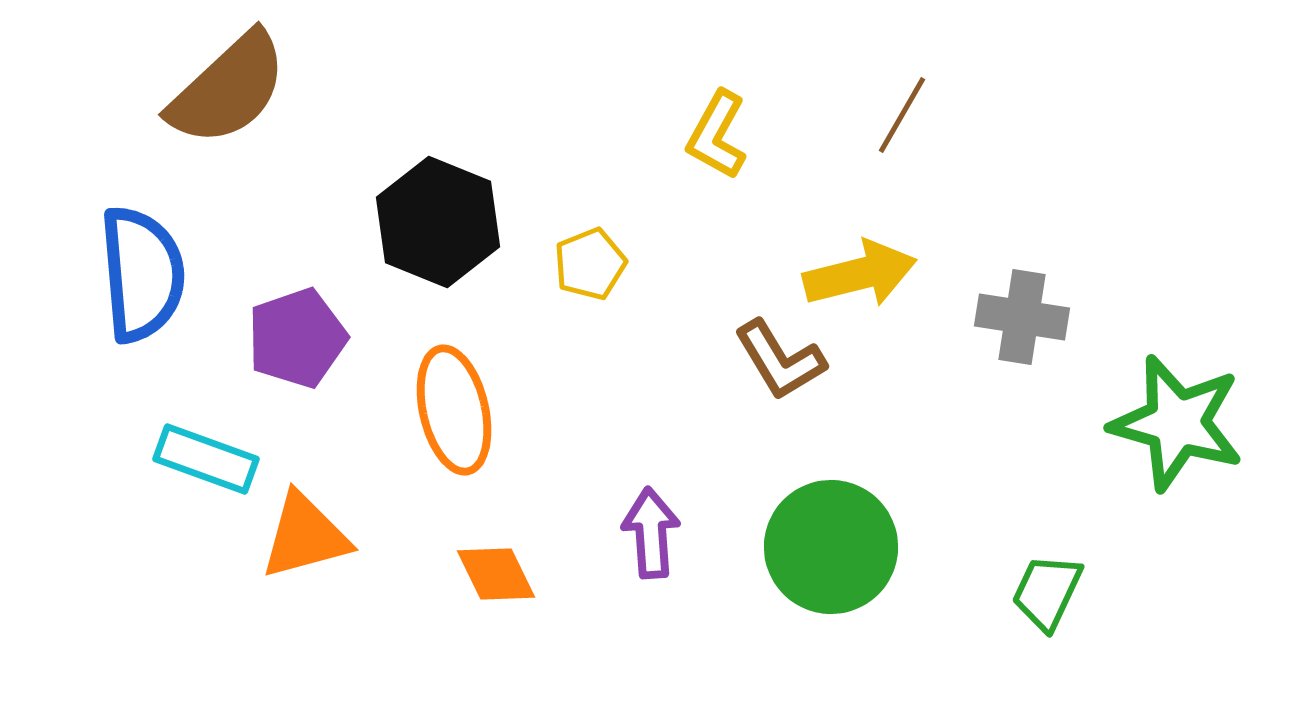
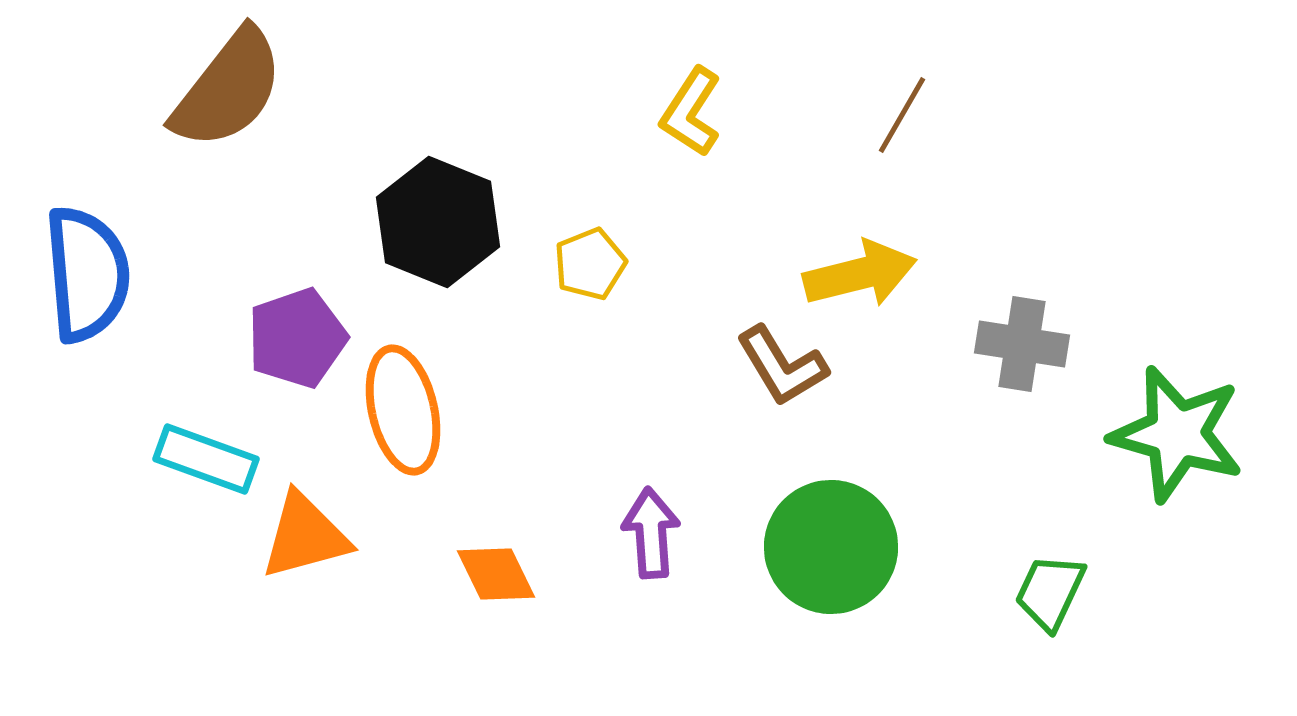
brown semicircle: rotated 9 degrees counterclockwise
yellow L-shape: moved 26 px left, 23 px up; rotated 4 degrees clockwise
blue semicircle: moved 55 px left
gray cross: moved 27 px down
brown L-shape: moved 2 px right, 6 px down
orange ellipse: moved 51 px left
green star: moved 11 px down
green trapezoid: moved 3 px right
